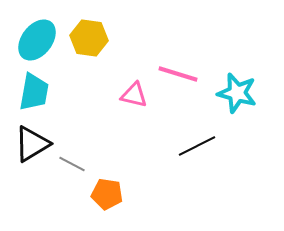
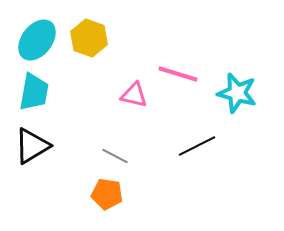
yellow hexagon: rotated 12 degrees clockwise
black triangle: moved 2 px down
gray line: moved 43 px right, 8 px up
